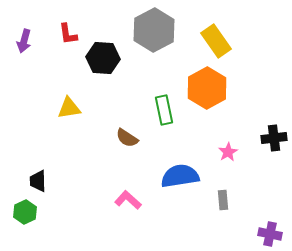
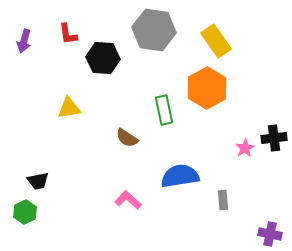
gray hexagon: rotated 24 degrees counterclockwise
pink star: moved 17 px right, 4 px up
black trapezoid: rotated 100 degrees counterclockwise
